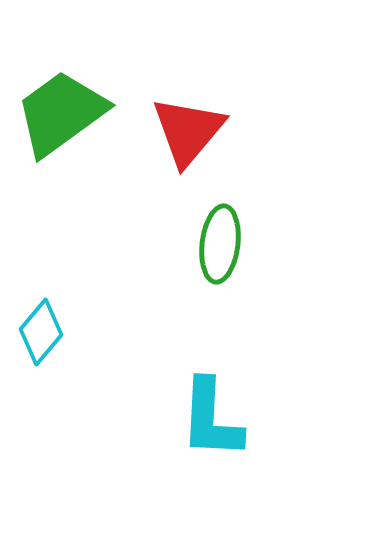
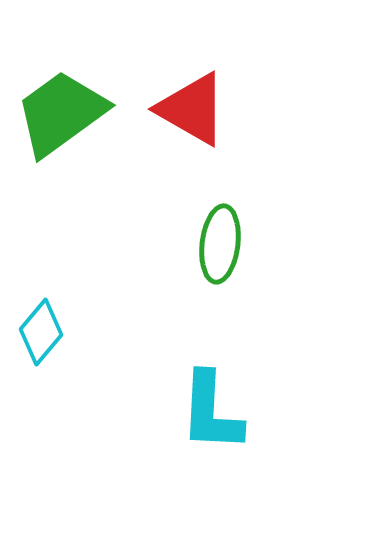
red triangle: moved 4 px right, 22 px up; rotated 40 degrees counterclockwise
cyan L-shape: moved 7 px up
